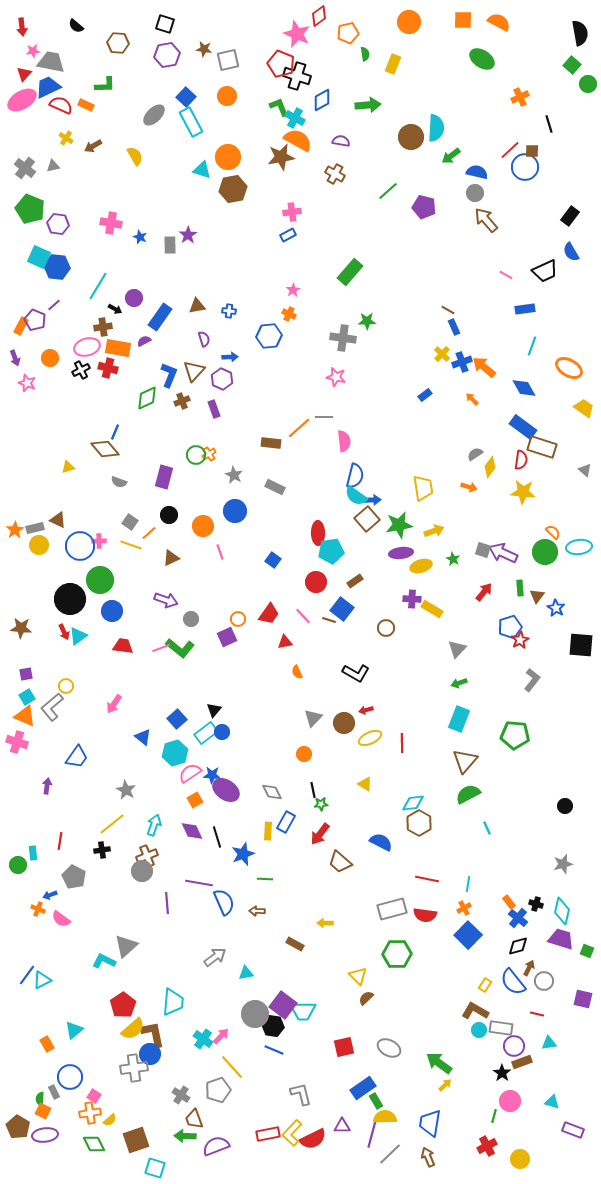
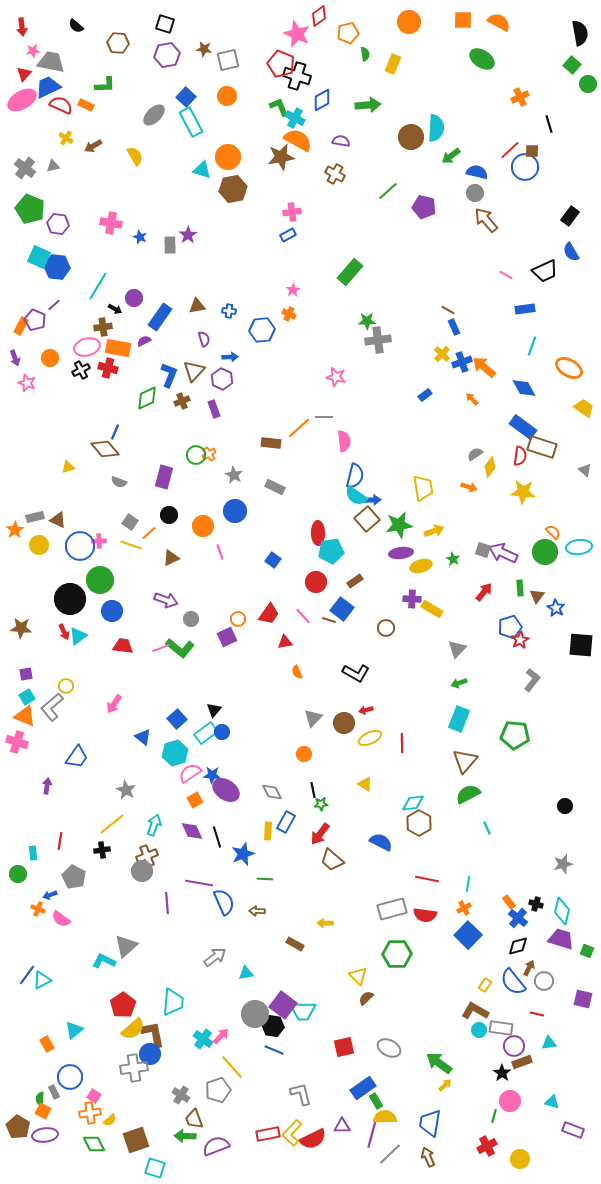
blue hexagon at (269, 336): moved 7 px left, 6 px up
gray cross at (343, 338): moved 35 px right, 2 px down; rotated 15 degrees counterclockwise
red semicircle at (521, 460): moved 1 px left, 4 px up
gray rectangle at (35, 528): moved 11 px up
brown trapezoid at (340, 862): moved 8 px left, 2 px up
green circle at (18, 865): moved 9 px down
